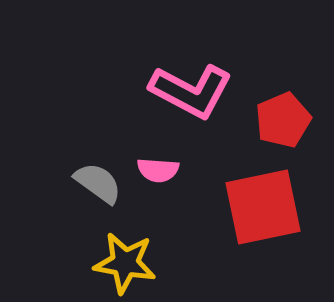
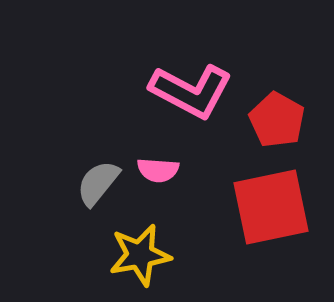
red pentagon: moved 6 px left; rotated 20 degrees counterclockwise
gray semicircle: rotated 87 degrees counterclockwise
red square: moved 8 px right
yellow star: moved 15 px right, 8 px up; rotated 20 degrees counterclockwise
